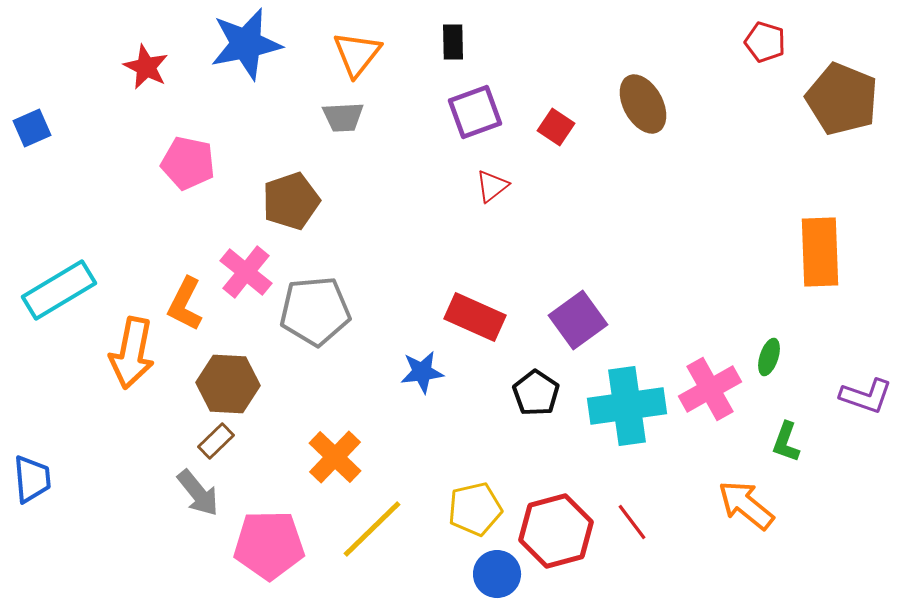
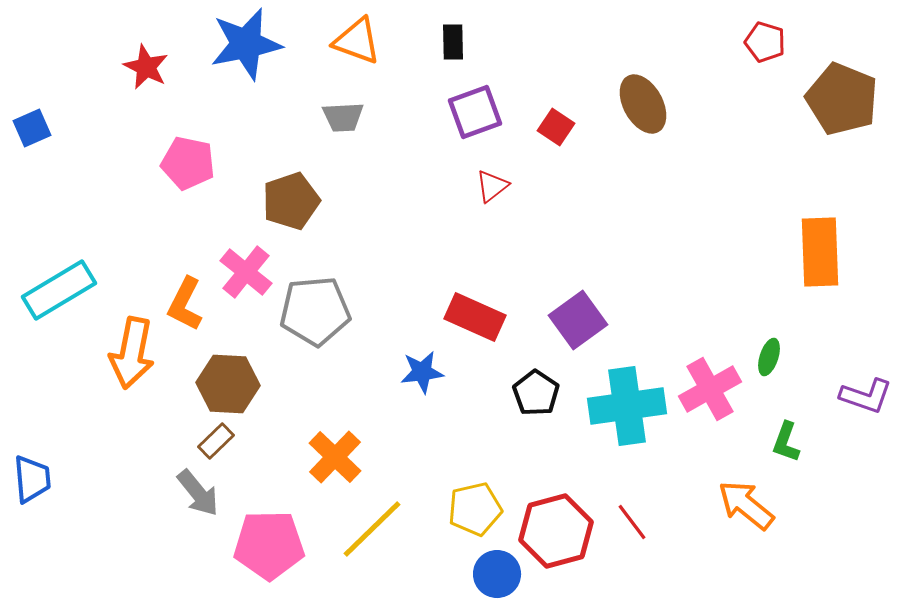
orange triangle at (357, 54): moved 13 px up; rotated 48 degrees counterclockwise
